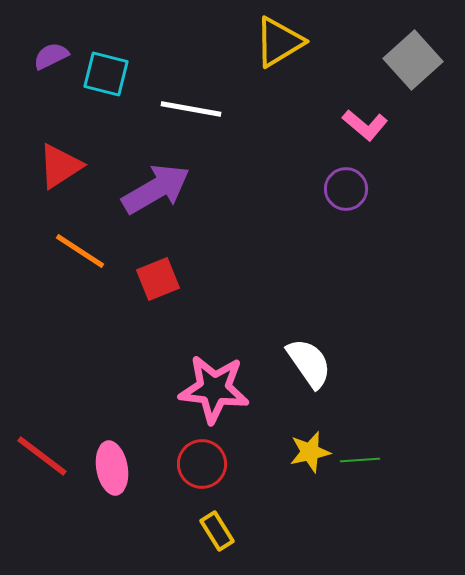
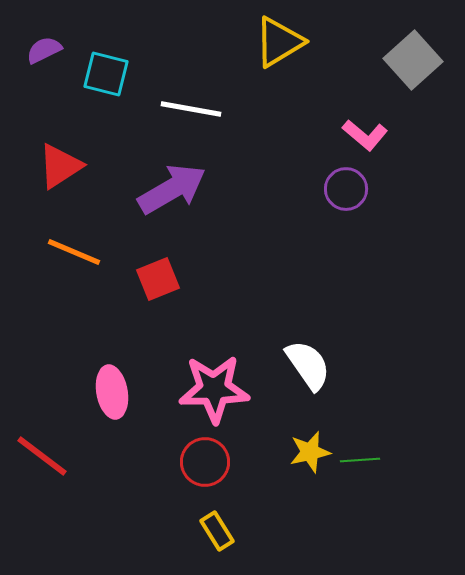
purple semicircle: moved 7 px left, 6 px up
pink L-shape: moved 10 px down
purple arrow: moved 16 px right
orange line: moved 6 px left, 1 px down; rotated 10 degrees counterclockwise
white semicircle: moved 1 px left, 2 px down
pink star: rotated 8 degrees counterclockwise
red circle: moved 3 px right, 2 px up
pink ellipse: moved 76 px up
